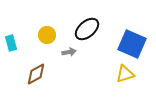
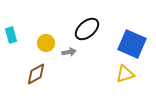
yellow circle: moved 1 px left, 8 px down
cyan rectangle: moved 8 px up
